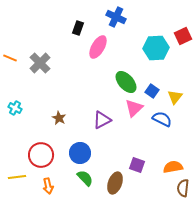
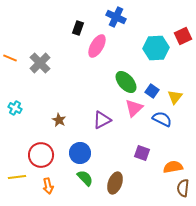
pink ellipse: moved 1 px left, 1 px up
brown star: moved 2 px down
purple square: moved 5 px right, 12 px up
